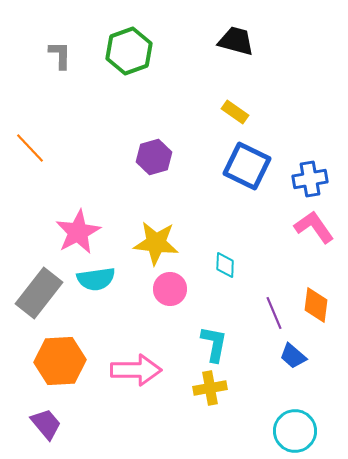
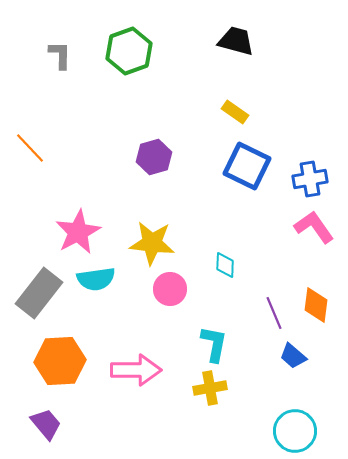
yellow star: moved 4 px left
